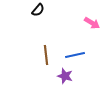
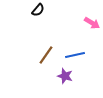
brown line: rotated 42 degrees clockwise
